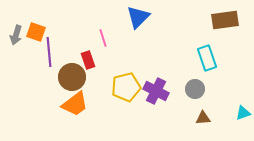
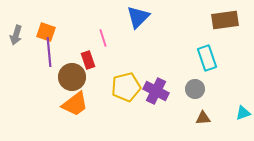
orange square: moved 10 px right
